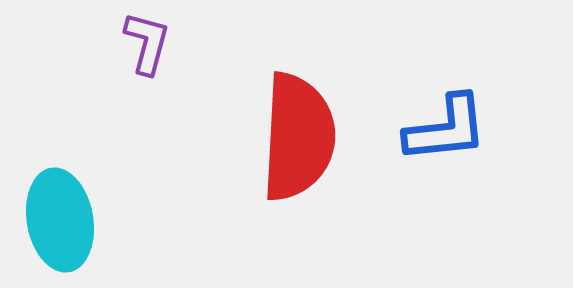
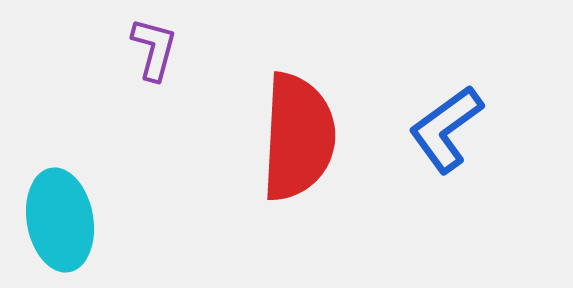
purple L-shape: moved 7 px right, 6 px down
blue L-shape: rotated 150 degrees clockwise
